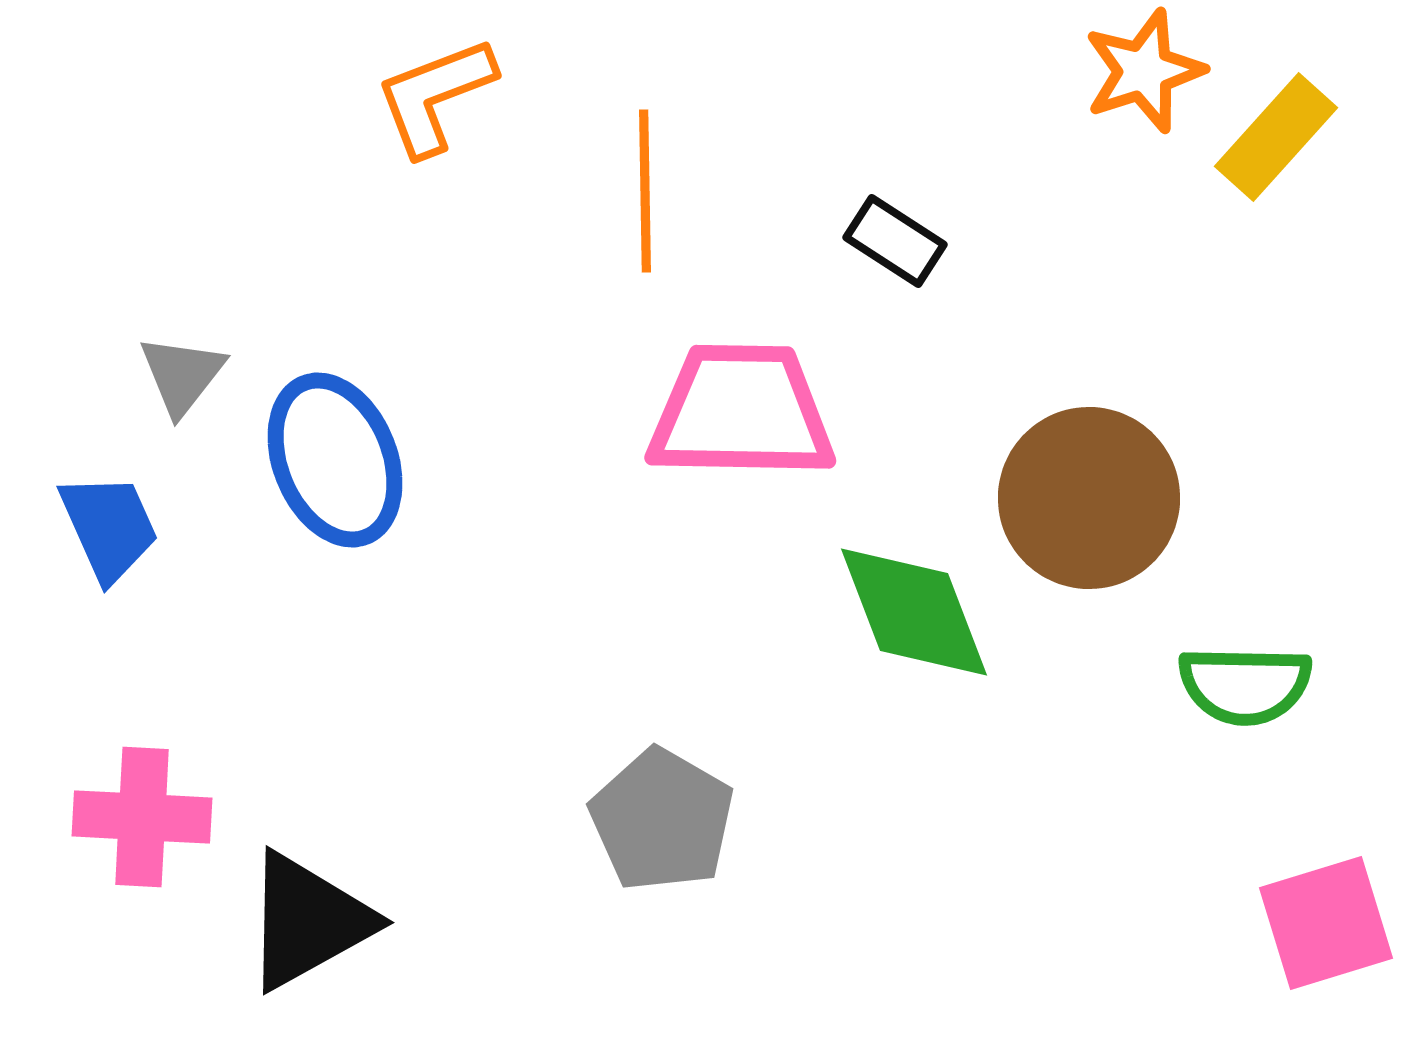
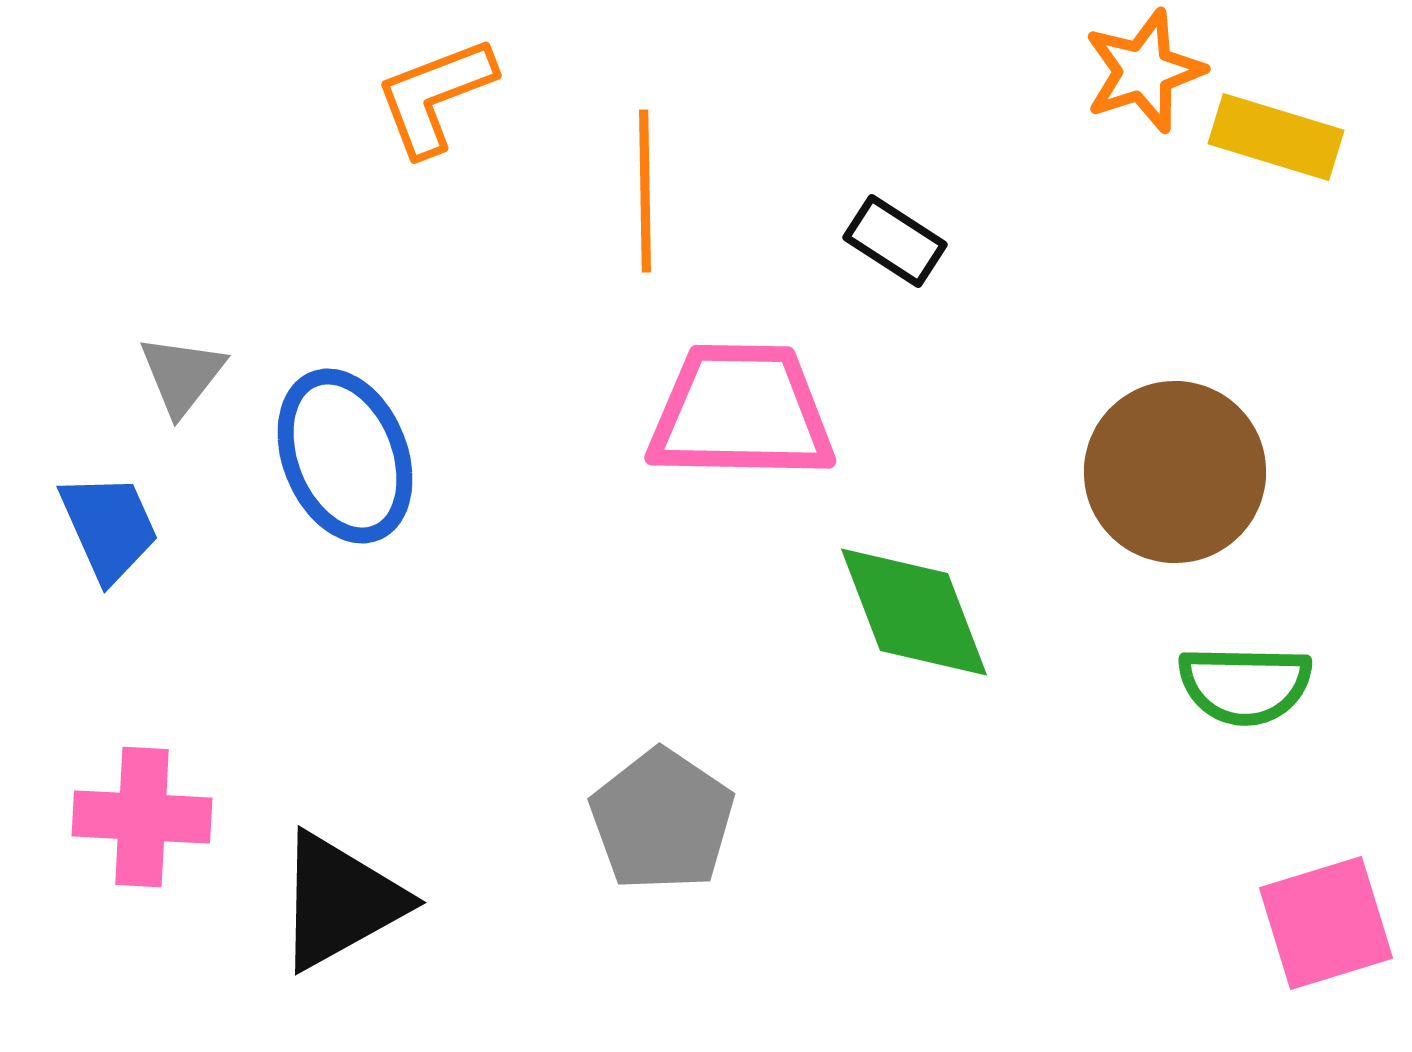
yellow rectangle: rotated 65 degrees clockwise
blue ellipse: moved 10 px right, 4 px up
brown circle: moved 86 px right, 26 px up
gray pentagon: rotated 4 degrees clockwise
black triangle: moved 32 px right, 20 px up
